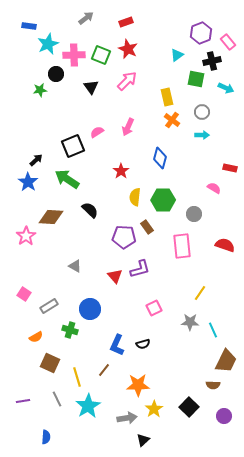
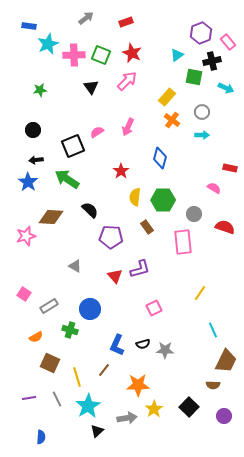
red star at (128, 49): moved 4 px right, 4 px down
black circle at (56, 74): moved 23 px left, 56 px down
green square at (196, 79): moved 2 px left, 2 px up
yellow rectangle at (167, 97): rotated 54 degrees clockwise
black arrow at (36, 160): rotated 144 degrees counterclockwise
pink star at (26, 236): rotated 18 degrees clockwise
purple pentagon at (124, 237): moved 13 px left
red semicircle at (225, 245): moved 18 px up
pink rectangle at (182, 246): moved 1 px right, 4 px up
gray star at (190, 322): moved 25 px left, 28 px down
purple line at (23, 401): moved 6 px right, 3 px up
blue semicircle at (46, 437): moved 5 px left
black triangle at (143, 440): moved 46 px left, 9 px up
